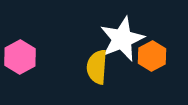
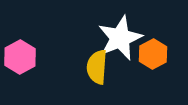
white star: moved 2 px left, 1 px up
orange hexagon: moved 1 px right, 2 px up
